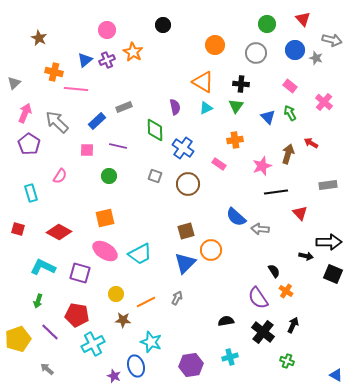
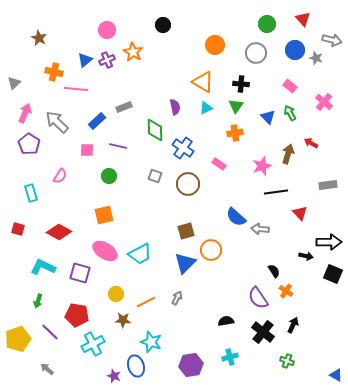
orange cross at (235, 140): moved 7 px up
orange square at (105, 218): moved 1 px left, 3 px up
